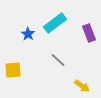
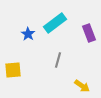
gray line: rotated 63 degrees clockwise
